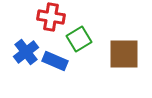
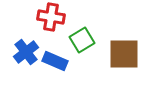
green square: moved 3 px right, 1 px down
